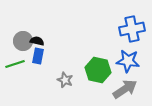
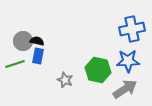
blue star: rotated 10 degrees counterclockwise
